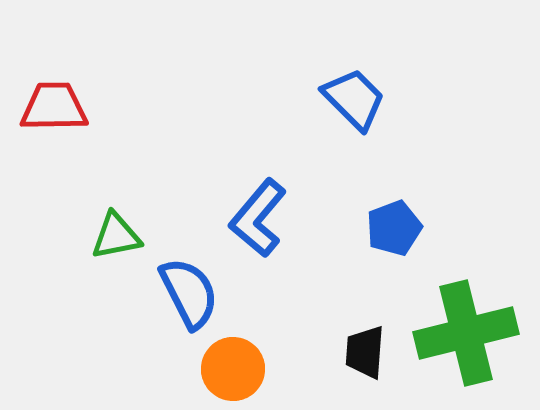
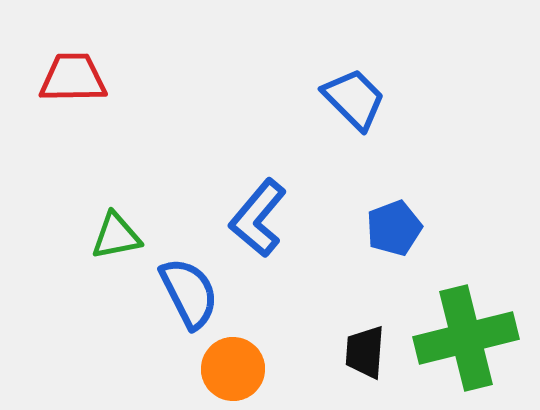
red trapezoid: moved 19 px right, 29 px up
green cross: moved 5 px down
